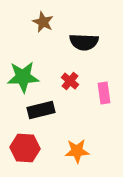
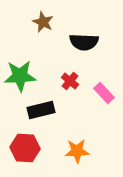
green star: moved 3 px left, 1 px up
pink rectangle: rotated 35 degrees counterclockwise
